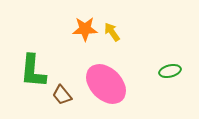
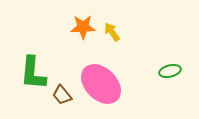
orange star: moved 2 px left, 2 px up
green L-shape: moved 2 px down
pink ellipse: moved 5 px left
